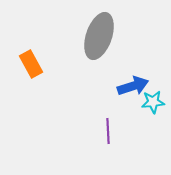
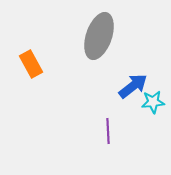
blue arrow: rotated 20 degrees counterclockwise
